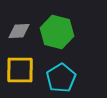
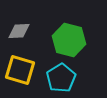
green hexagon: moved 12 px right, 8 px down
yellow square: rotated 16 degrees clockwise
